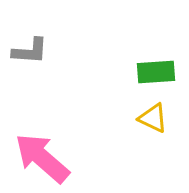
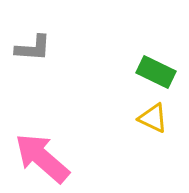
gray L-shape: moved 3 px right, 3 px up
green rectangle: rotated 30 degrees clockwise
